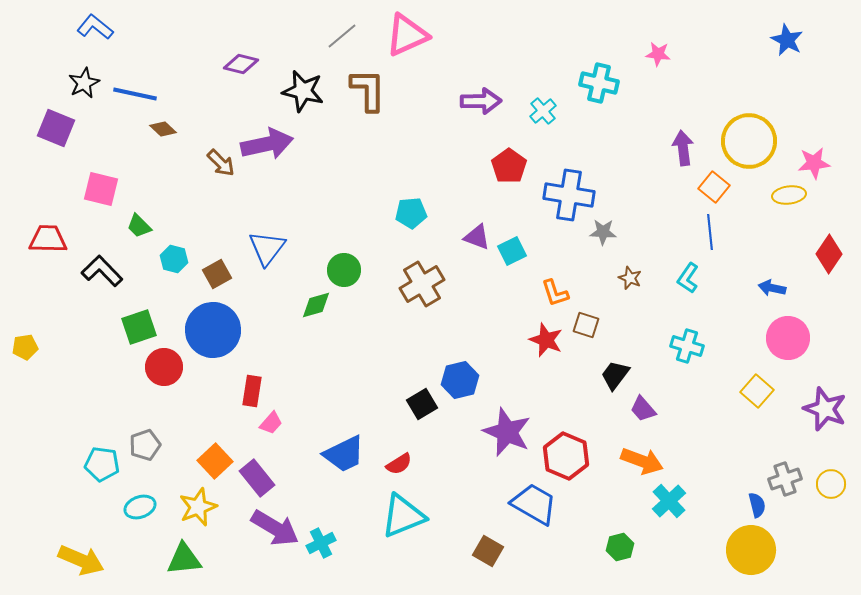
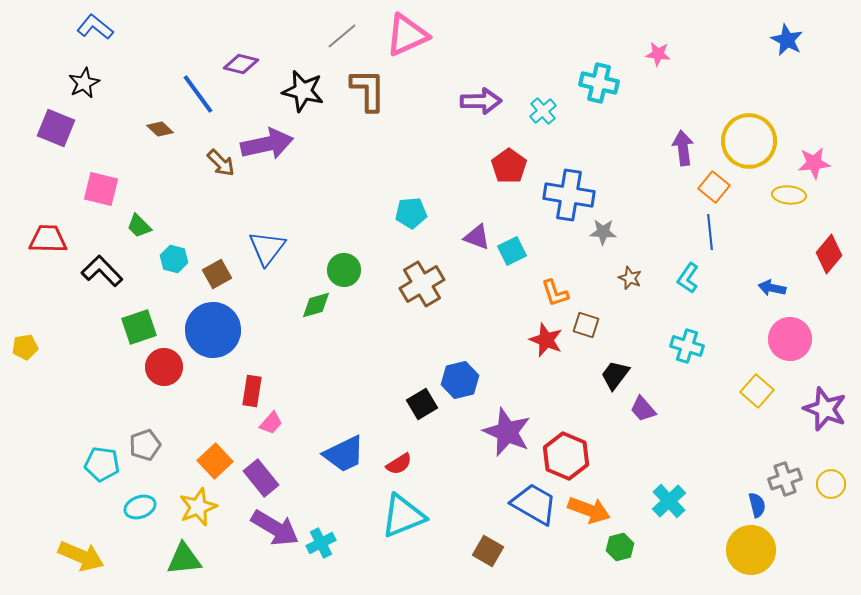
blue line at (135, 94): moved 63 px right; rotated 42 degrees clockwise
brown diamond at (163, 129): moved 3 px left
yellow ellipse at (789, 195): rotated 12 degrees clockwise
red diamond at (829, 254): rotated 6 degrees clockwise
pink circle at (788, 338): moved 2 px right, 1 px down
orange arrow at (642, 461): moved 53 px left, 49 px down
purple rectangle at (257, 478): moved 4 px right
yellow arrow at (81, 560): moved 4 px up
